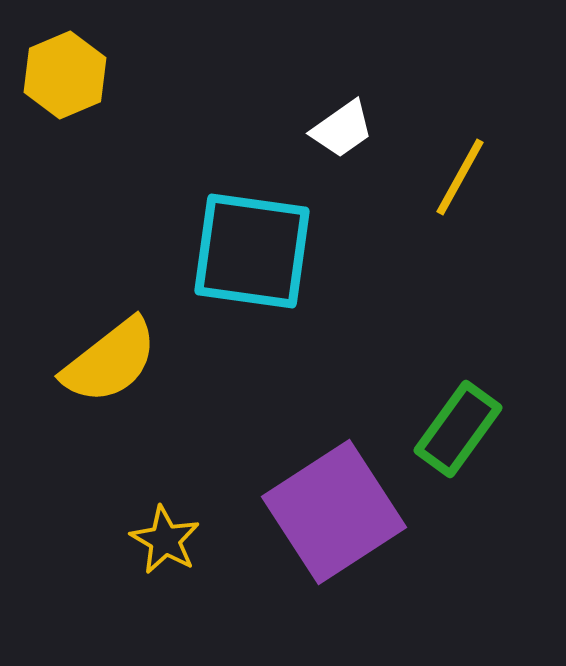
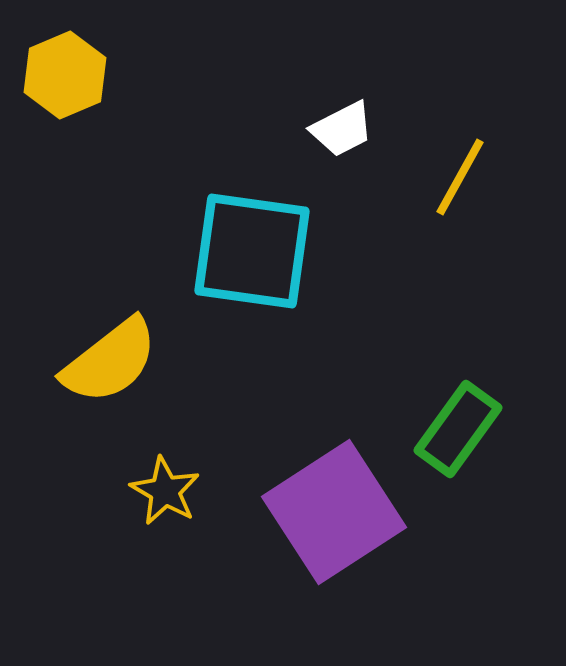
white trapezoid: rotated 8 degrees clockwise
yellow star: moved 49 px up
